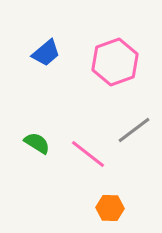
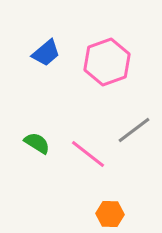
pink hexagon: moved 8 px left
orange hexagon: moved 6 px down
